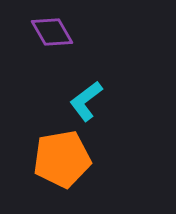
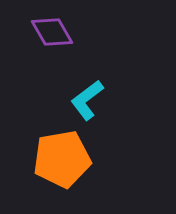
cyan L-shape: moved 1 px right, 1 px up
